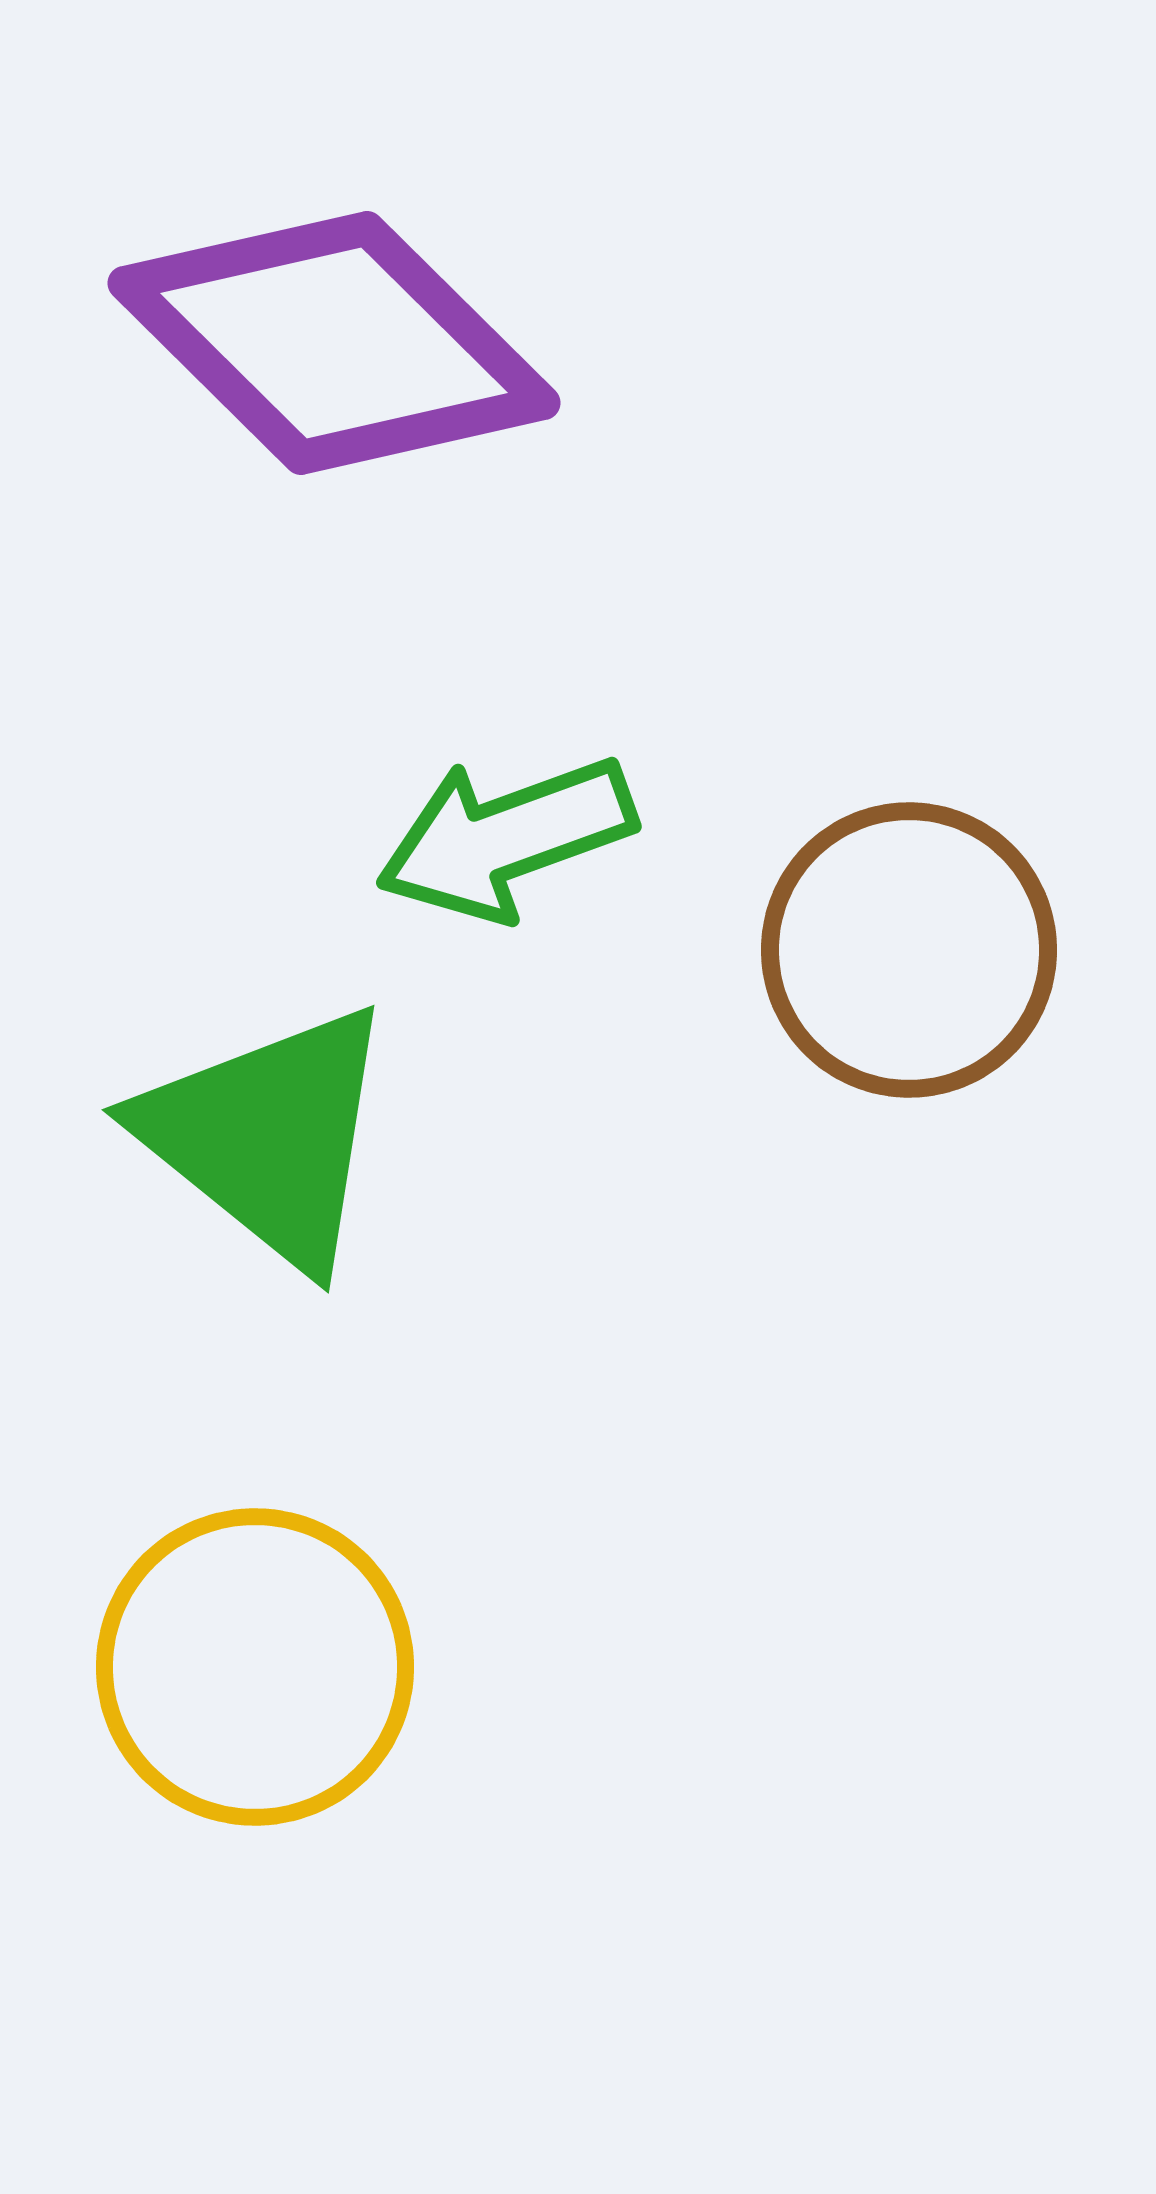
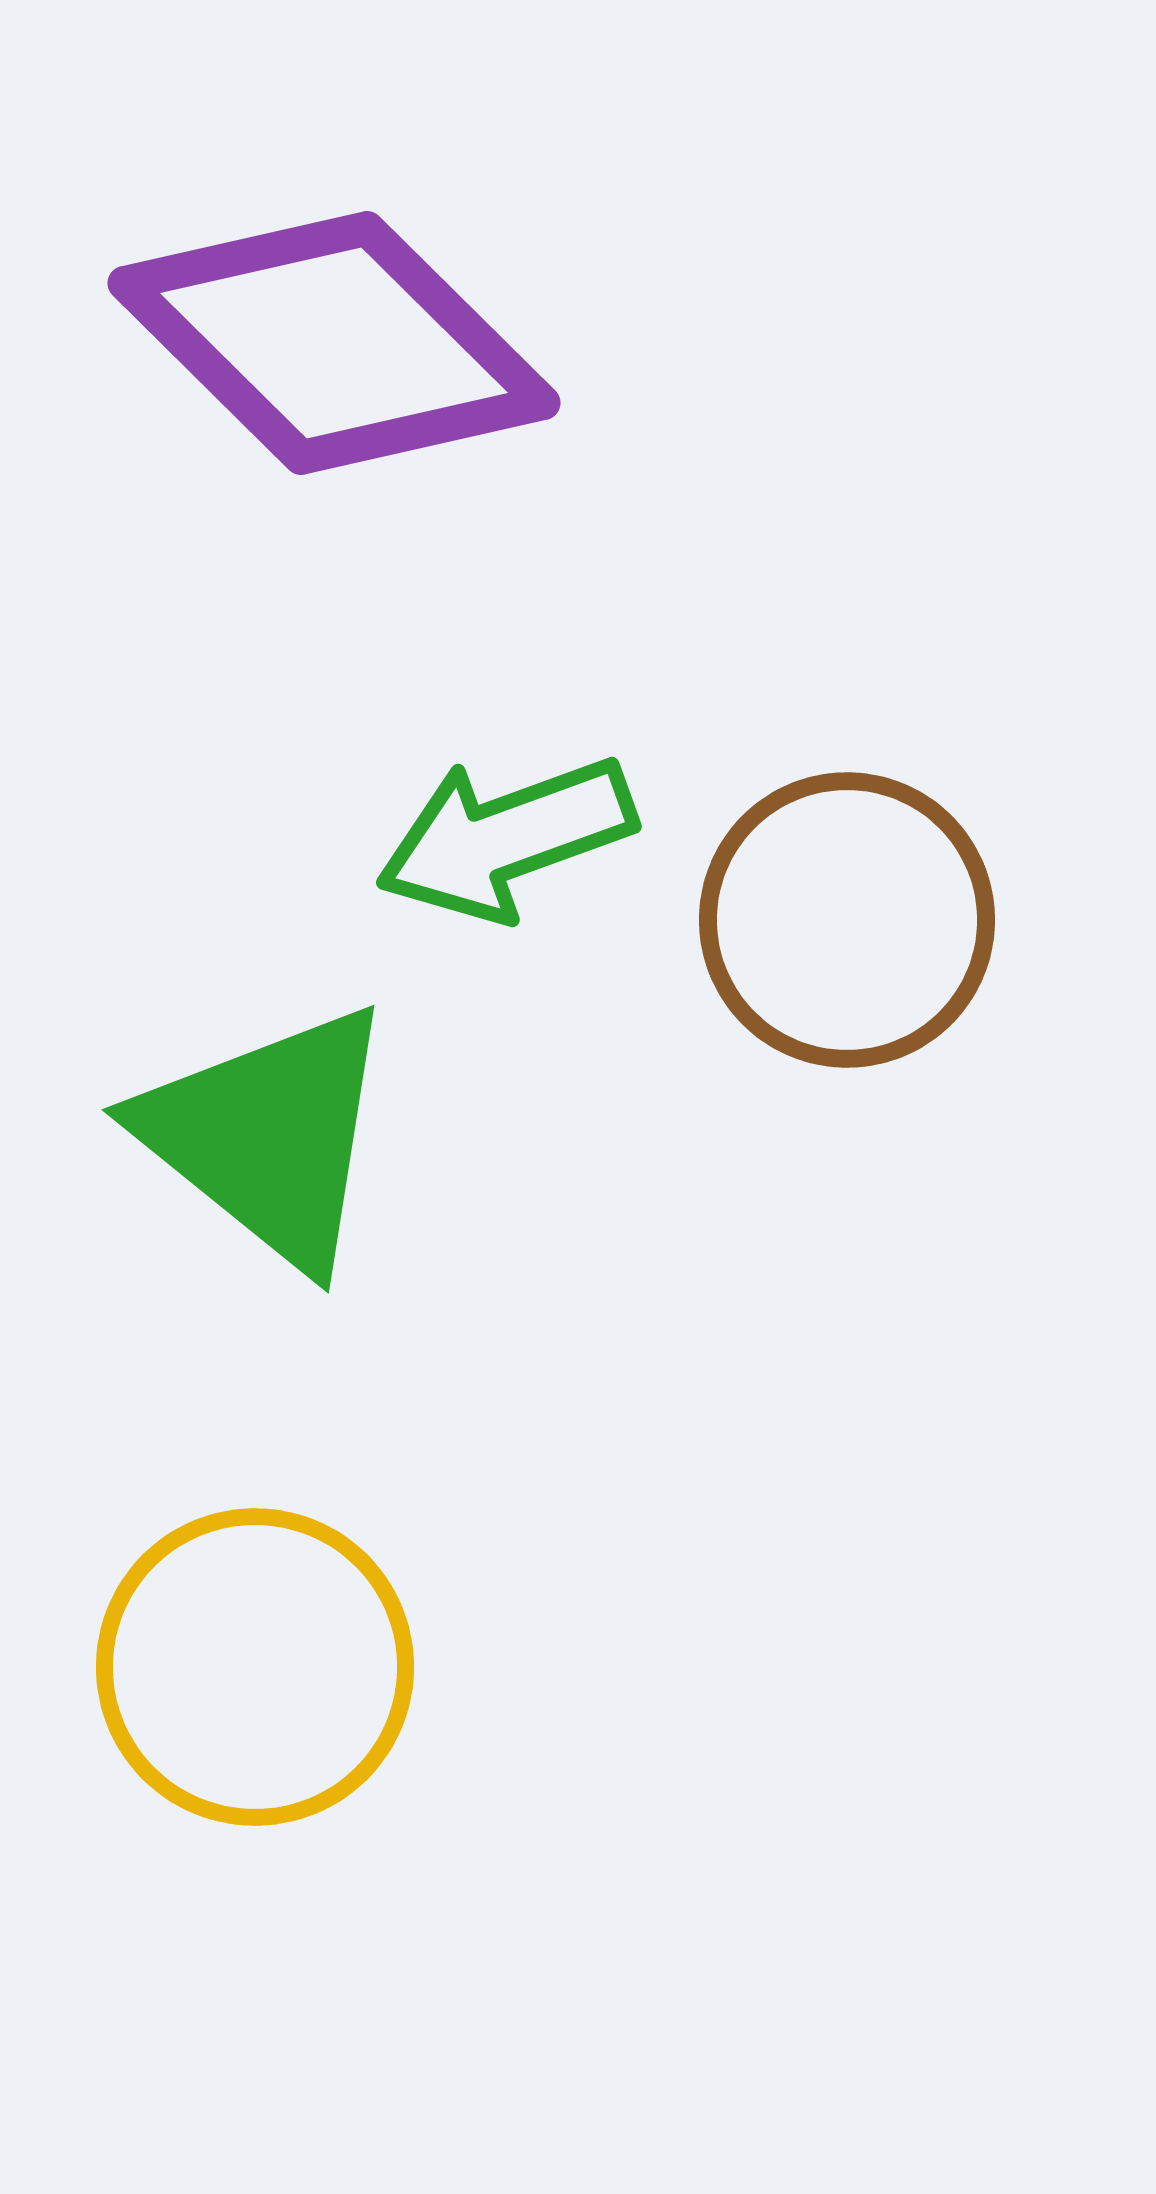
brown circle: moved 62 px left, 30 px up
